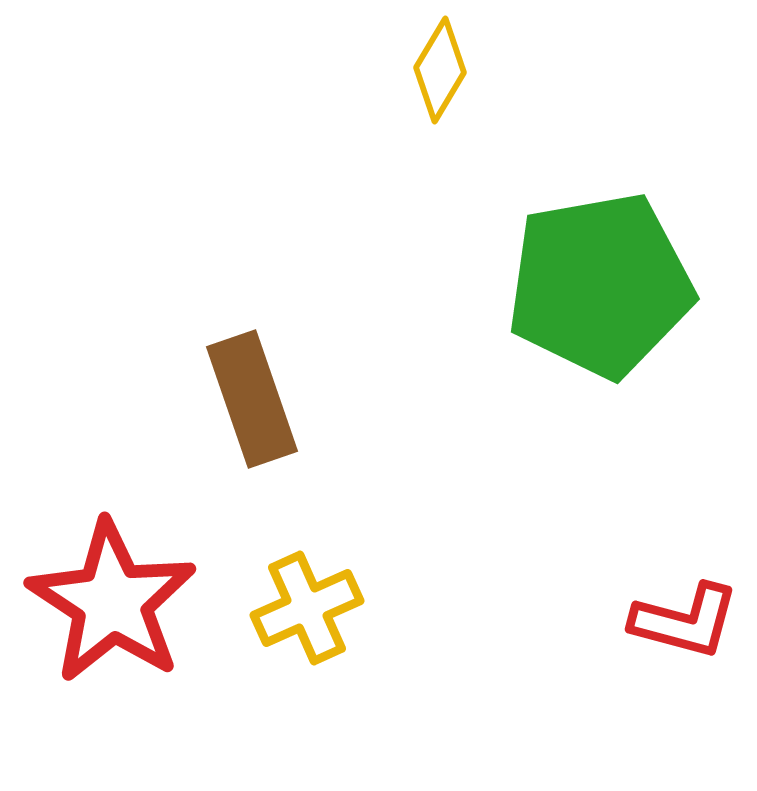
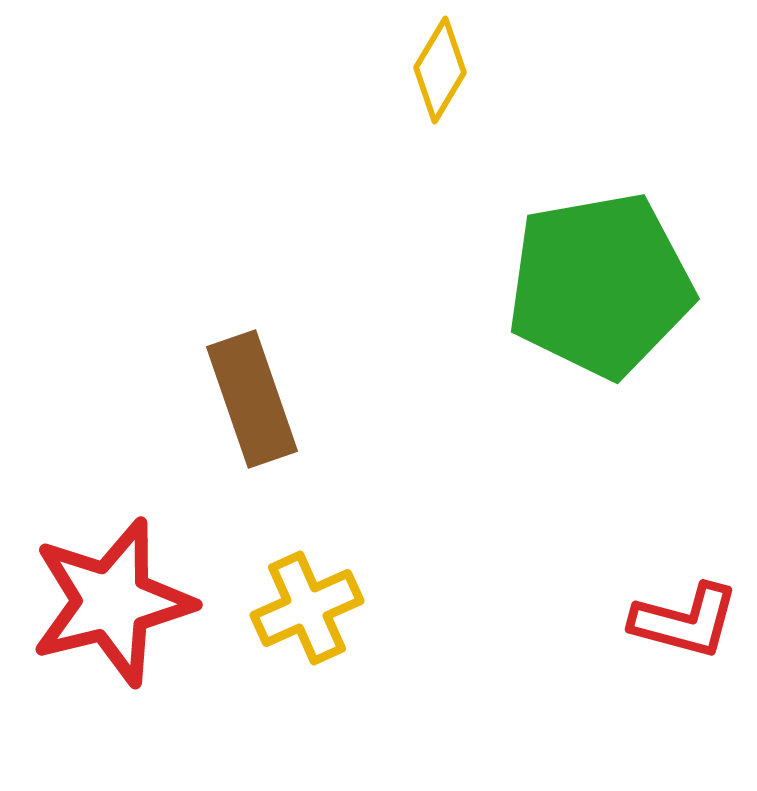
red star: rotated 25 degrees clockwise
